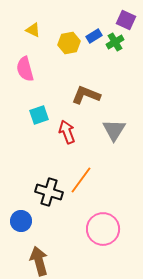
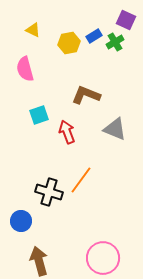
gray triangle: moved 1 px right, 1 px up; rotated 40 degrees counterclockwise
pink circle: moved 29 px down
